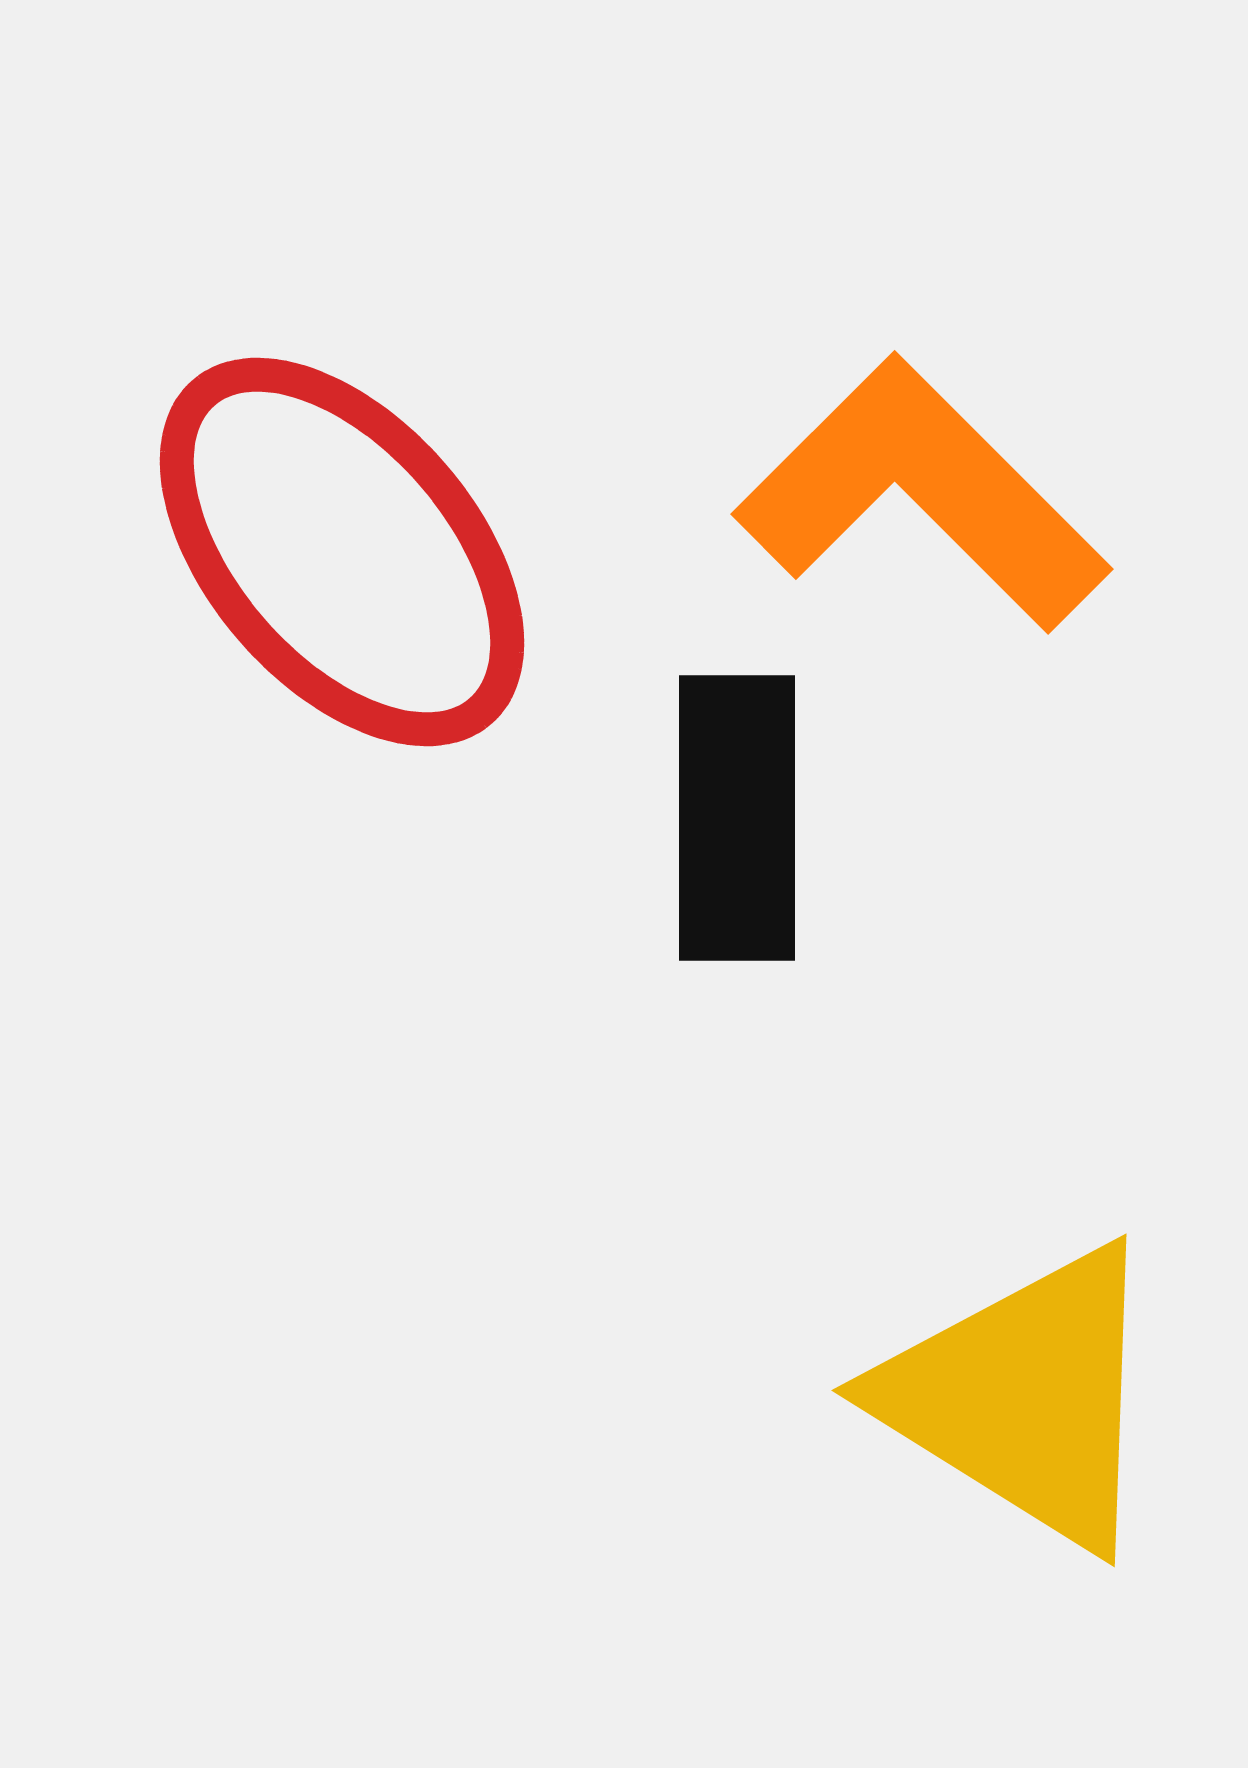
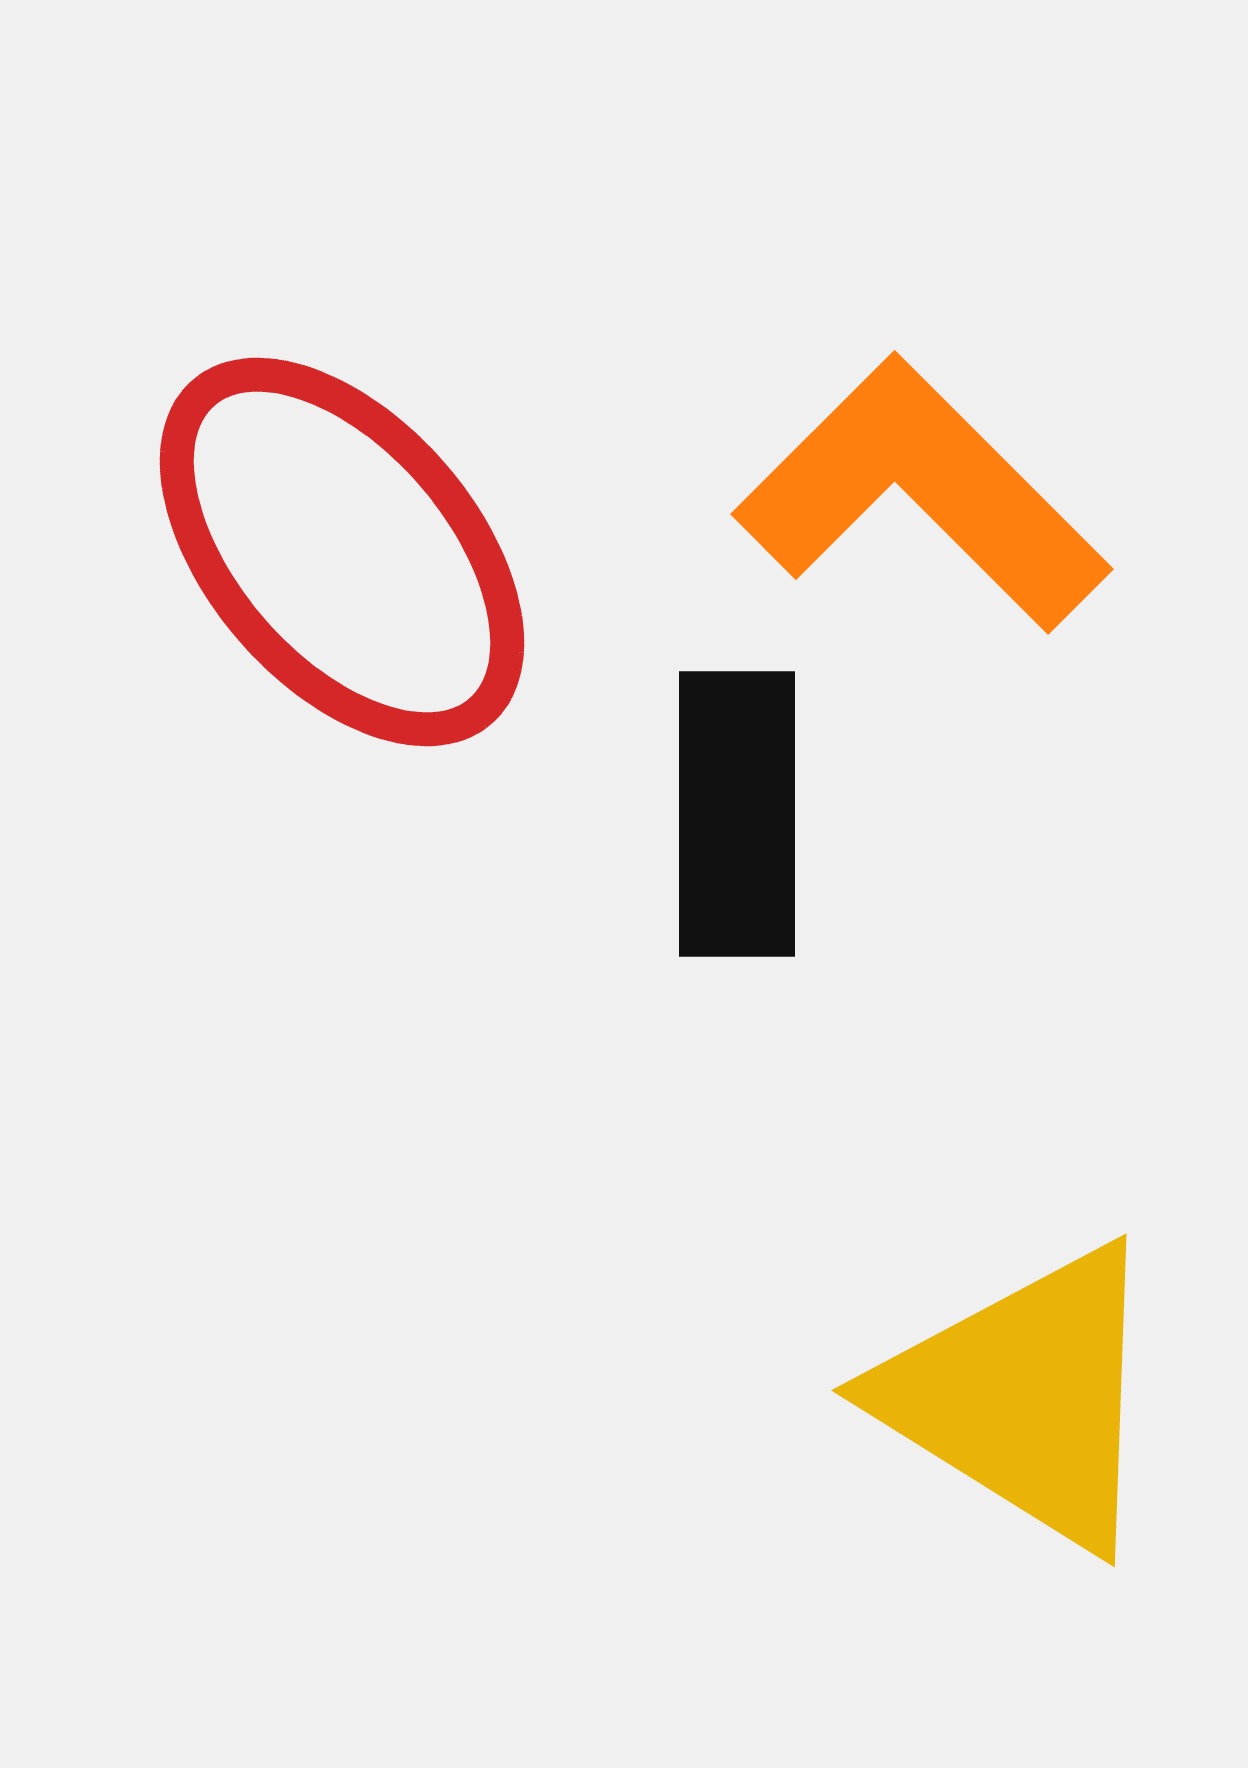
black rectangle: moved 4 px up
